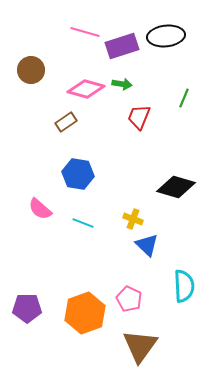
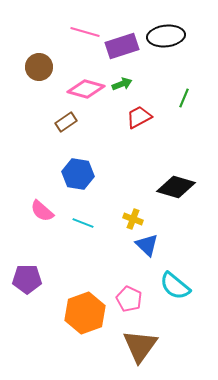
brown circle: moved 8 px right, 3 px up
green arrow: rotated 30 degrees counterclockwise
red trapezoid: rotated 40 degrees clockwise
pink semicircle: moved 2 px right, 2 px down
cyan semicircle: moved 9 px left; rotated 132 degrees clockwise
purple pentagon: moved 29 px up
